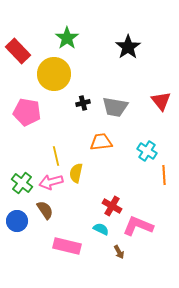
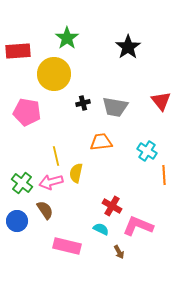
red rectangle: rotated 50 degrees counterclockwise
